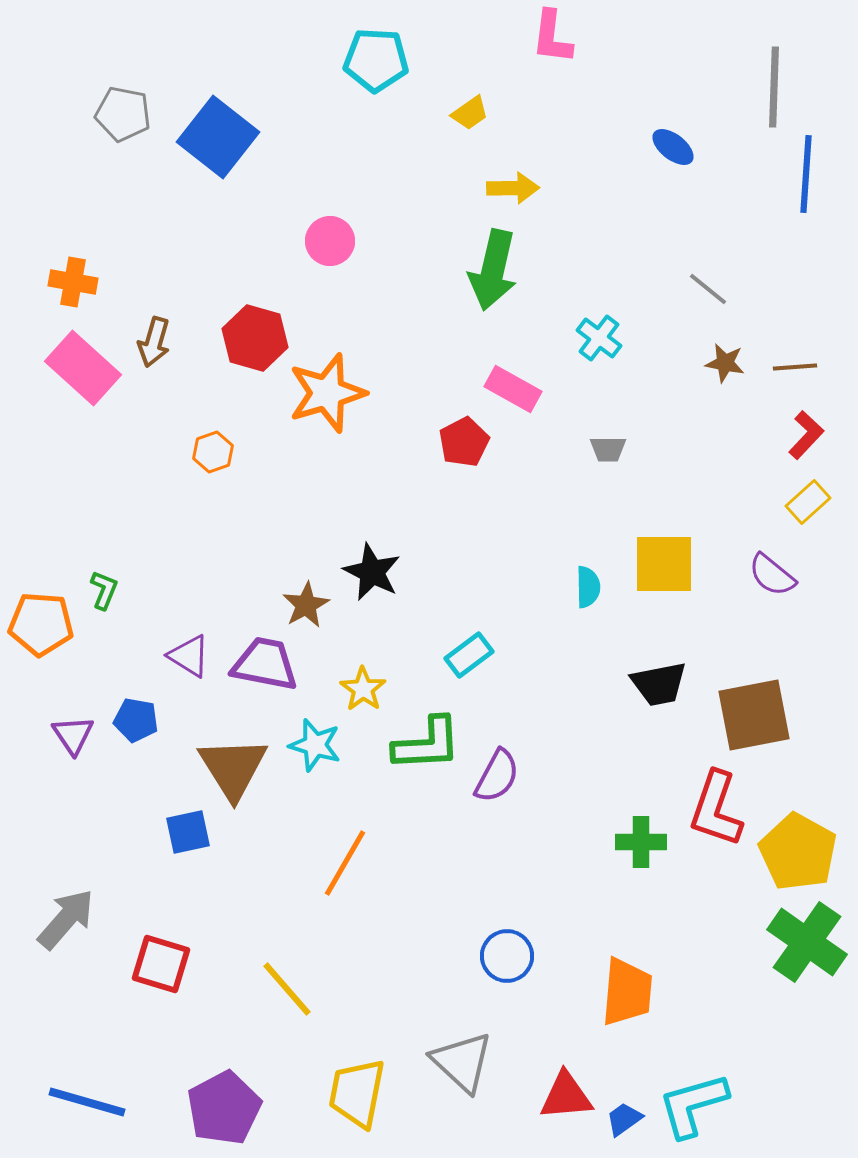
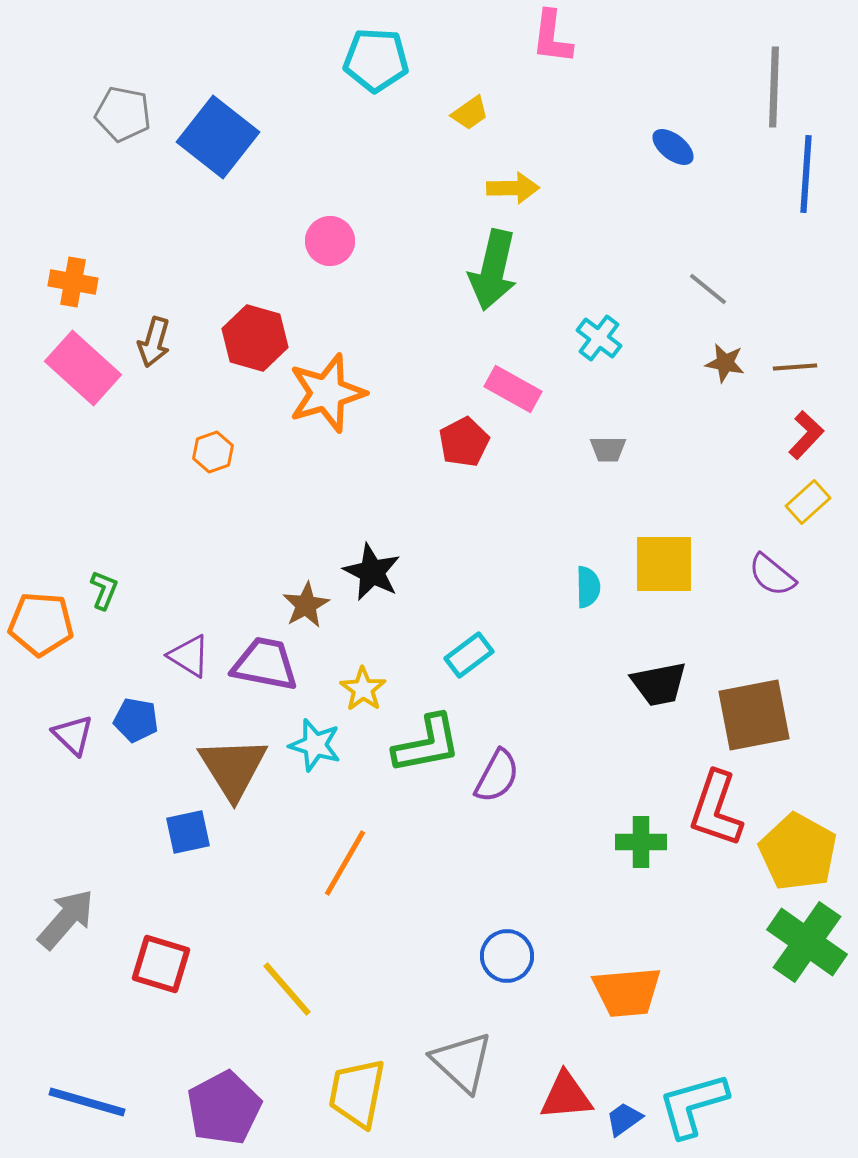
purple triangle at (73, 735): rotated 12 degrees counterclockwise
green L-shape at (427, 744): rotated 8 degrees counterclockwise
orange trapezoid at (627, 992): rotated 80 degrees clockwise
